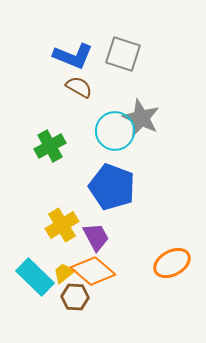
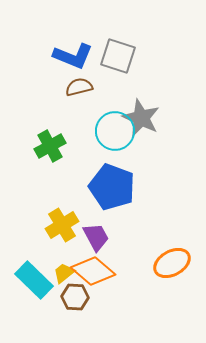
gray square: moved 5 px left, 2 px down
brown semicircle: rotated 44 degrees counterclockwise
cyan rectangle: moved 1 px left, 3 px down
